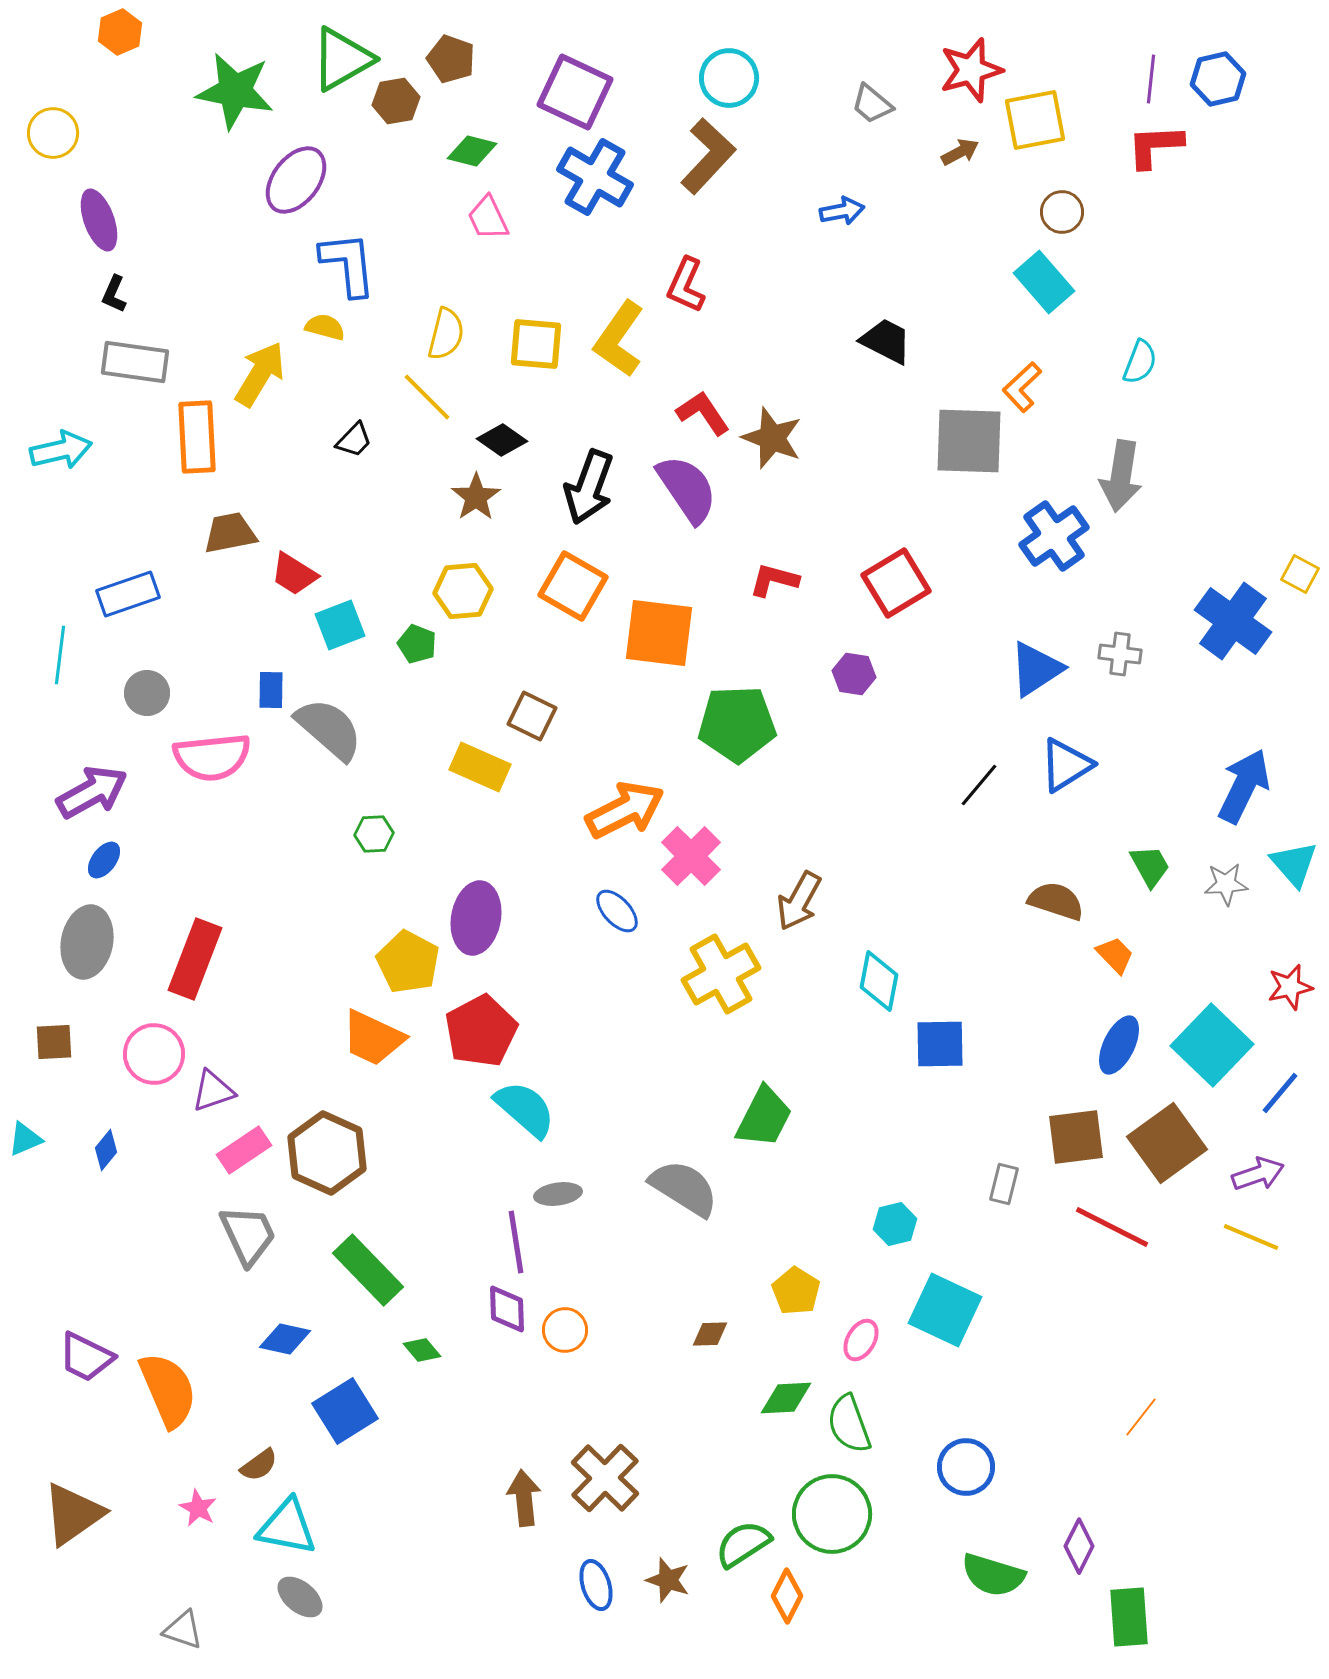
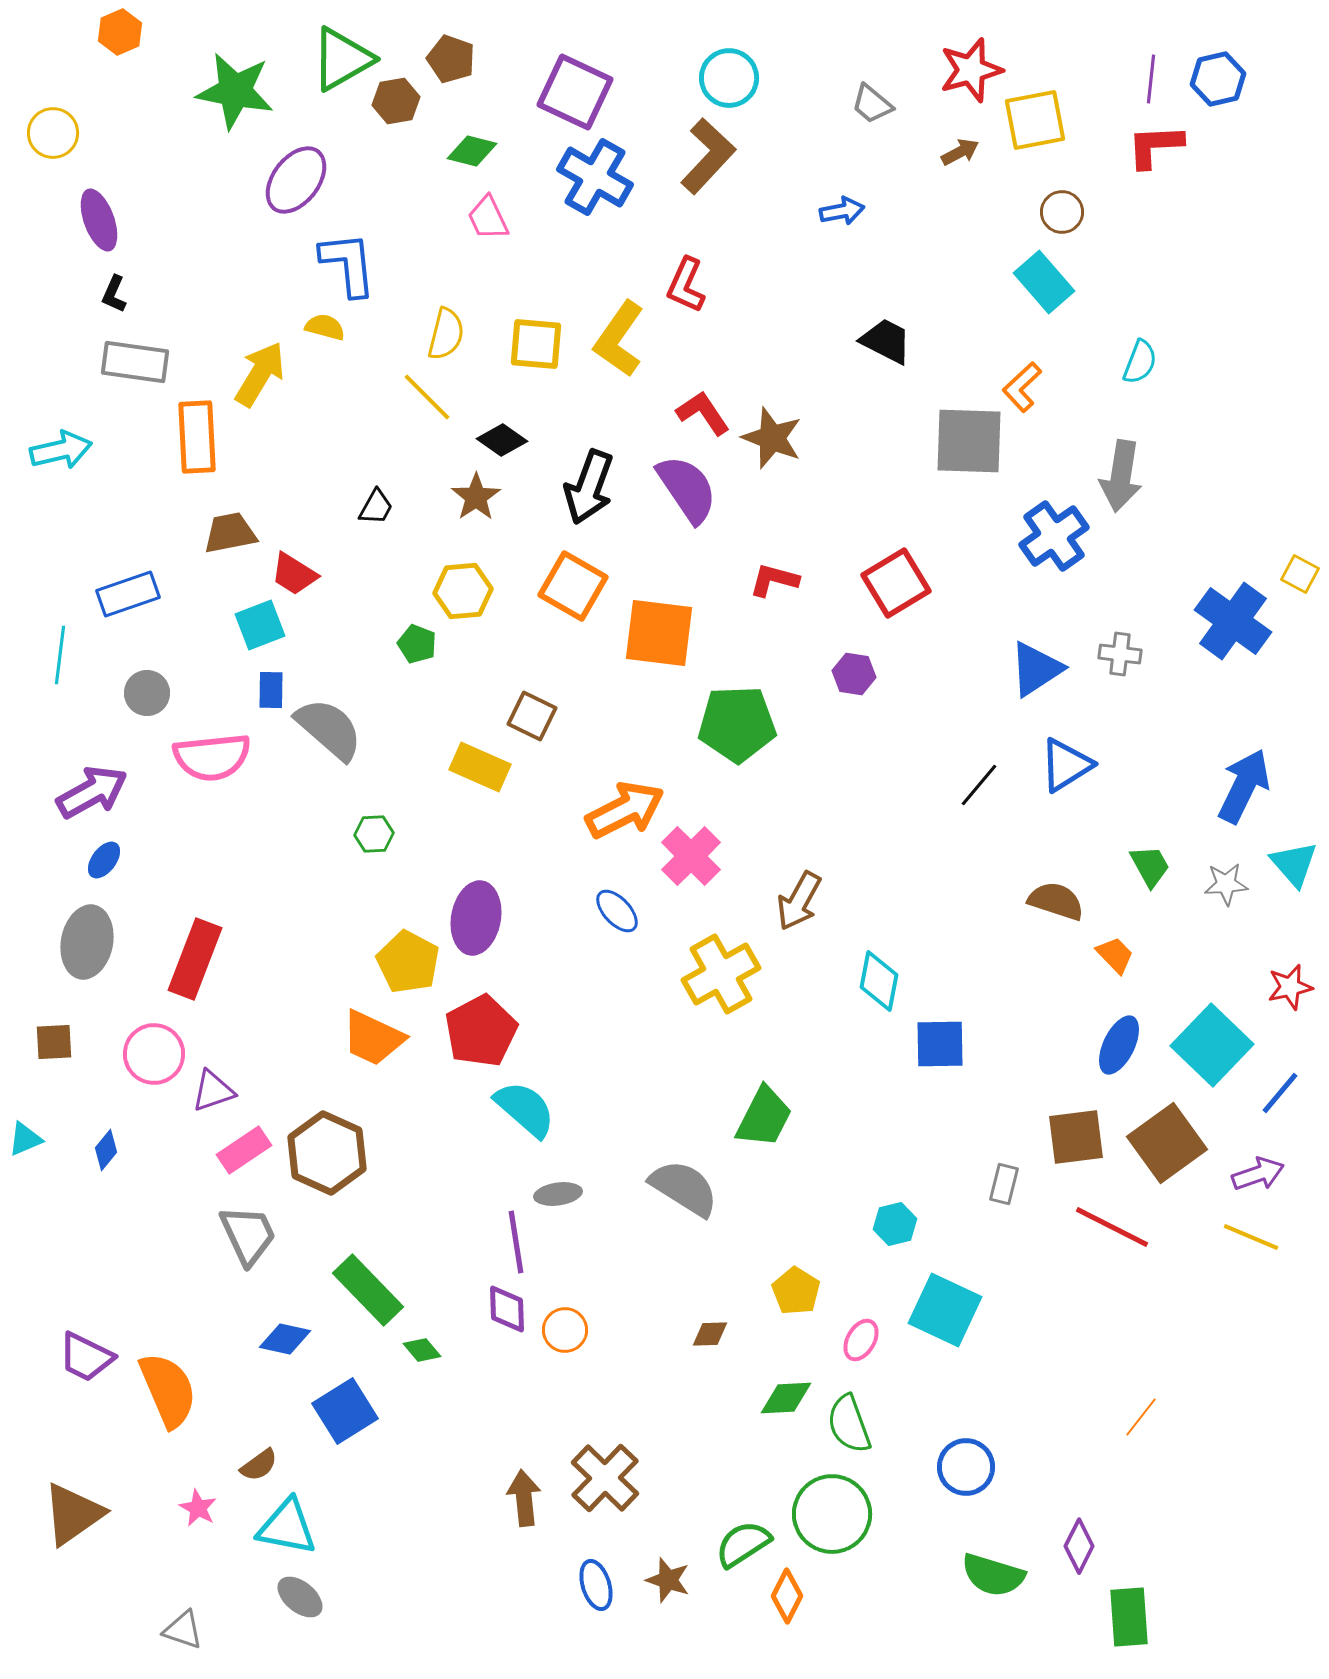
black trapezoid at (354, 440): moved 22 px right, 67 px down; rotated 15 degrees counterclockwise
cyan square at (340, 625): moved 80 px left
green rectangle at (368, 1270): moved 20 px down
